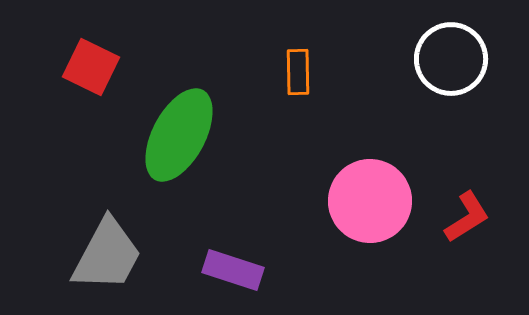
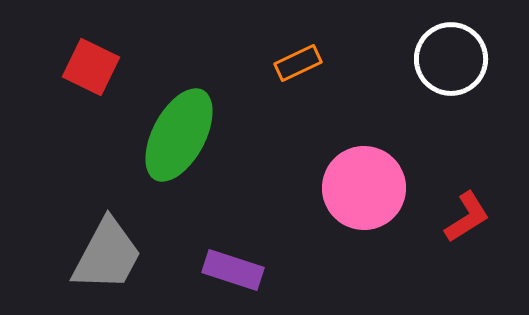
orange rectangle: moved 9 px up; rotated 66 degrees clockwise
pink circle: moved 6 px left, 13 px up
